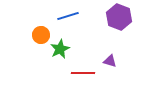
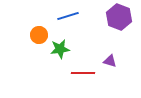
orange circle: moved 2 px left
green star: rotated 18 degrees clockwise
